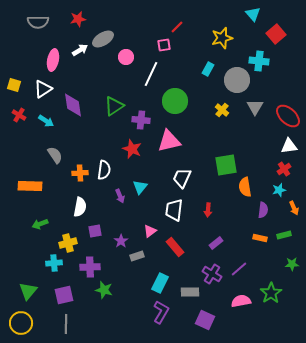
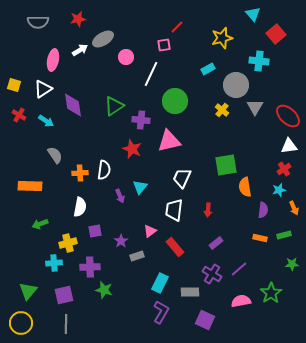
cyan rectangle at (208, 69): rotated 32 degrees clockwise
gray circle at (237, 80): moved 1 px left, 5 px down
